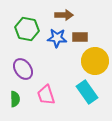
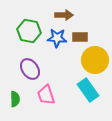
green hexagon: moved 2 px right, 2 px down
yellow circle: moved 1 px up
purple ellipse: moved 7 px right
cyan rectangle: moved 1 px right, 2 px up
